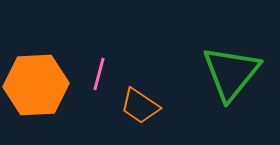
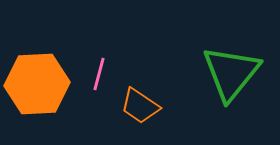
orange hexagon: moved 1 px right, 1 px up
